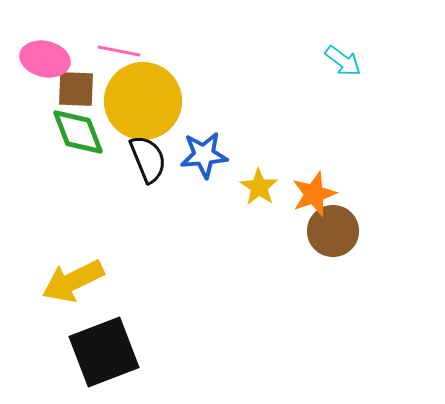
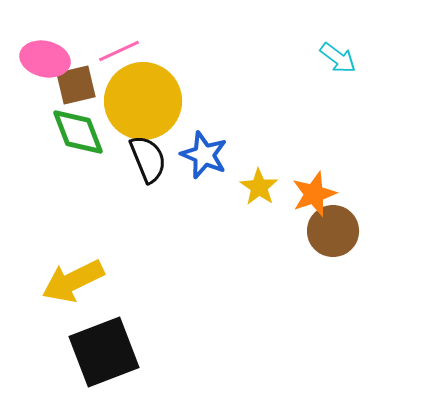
pink line: rotated 36 degrees counterclockwise
cyan arrow: moved 5 px left, 3 px up
brown square: moved 4 px up; rotated 15 degrees counterclockwise
blue star: rotated 27 degrees clockwise
